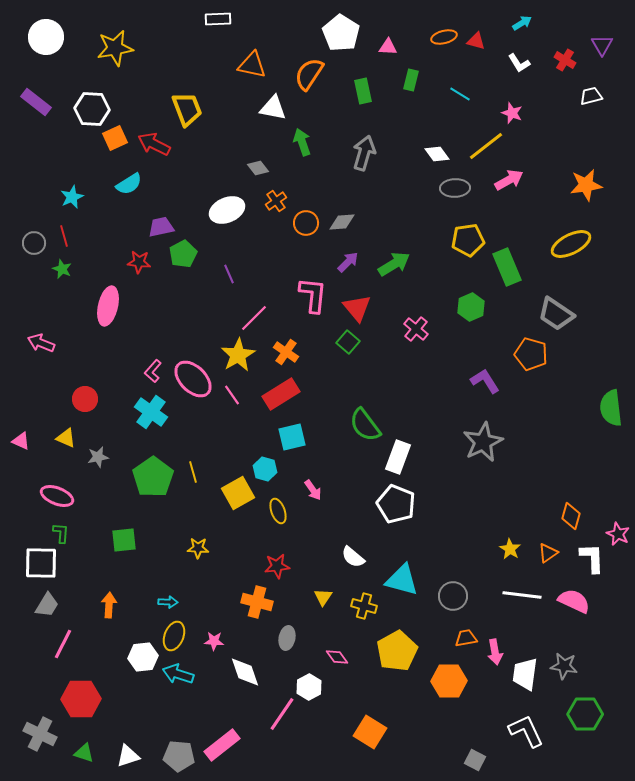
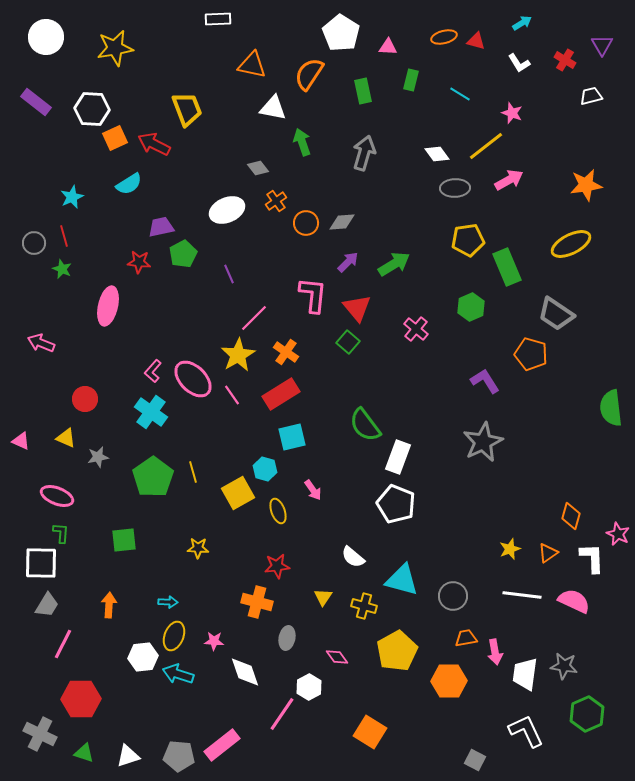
yellow star at (510, 549): rotated 20 degrees clockwise
green hexagon at (585, 714): moved 2 px right; rotated 24 degrees counterclockwise
